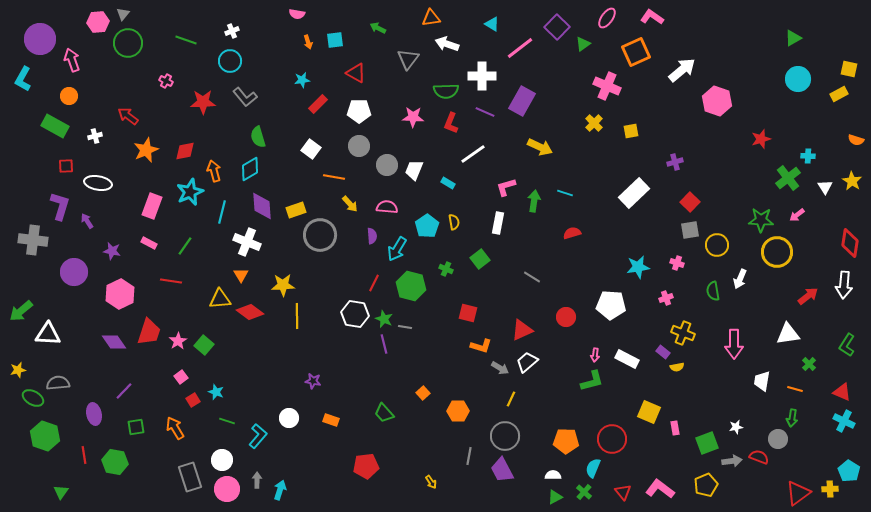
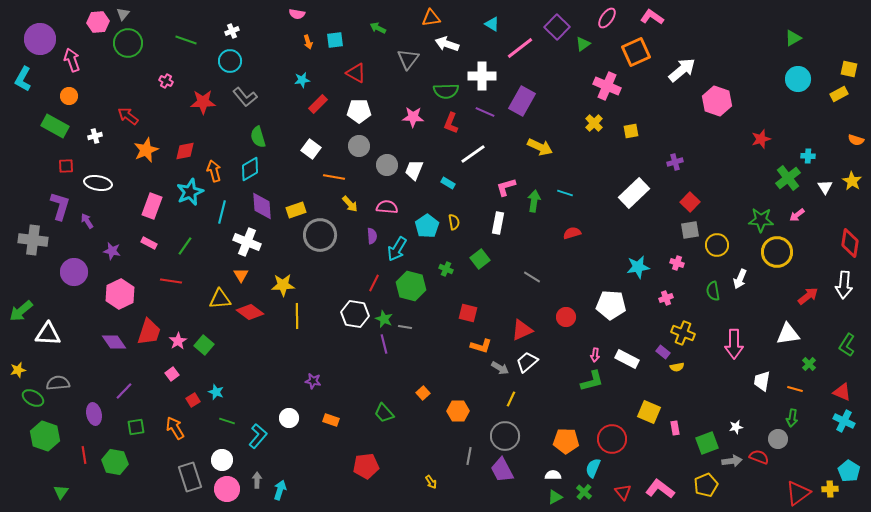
pink square at (181, 377): moved 9 px left, 3 px up
